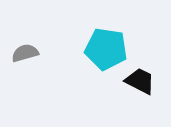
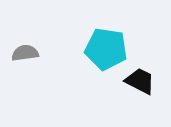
gray semicircle: rotated 8 degrees clockwise
